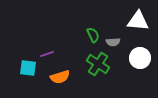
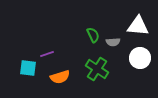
white triangle: moved 5 px down
green cross: moved 1 px left, 5 px down
